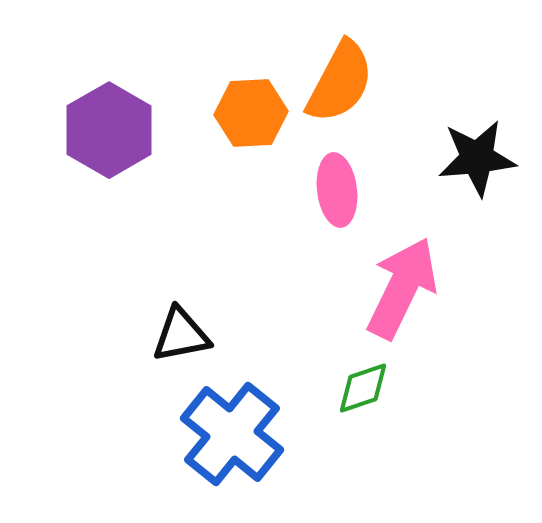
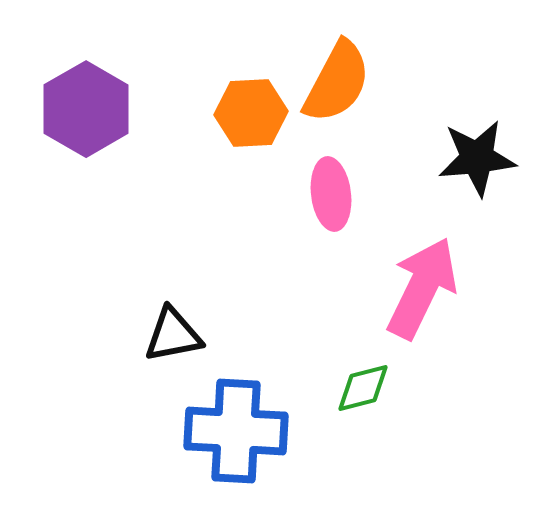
orange semicircle: moved 3 px left
purple hexagon: moved 23 px left, 21 px up
pink ellipse: moved 6 px left, 4 px down
pink arrow: moved 20 px right
black triangle: moved 8 px left
green diamond: rotated 4 degrees clockwise
blue cross: moved 4 px right, 3 px up; rotated 36 degrees counterclockwise
